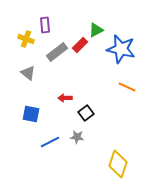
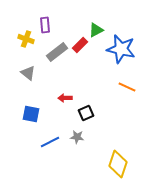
black square: rotated 14 degrees clockwise
